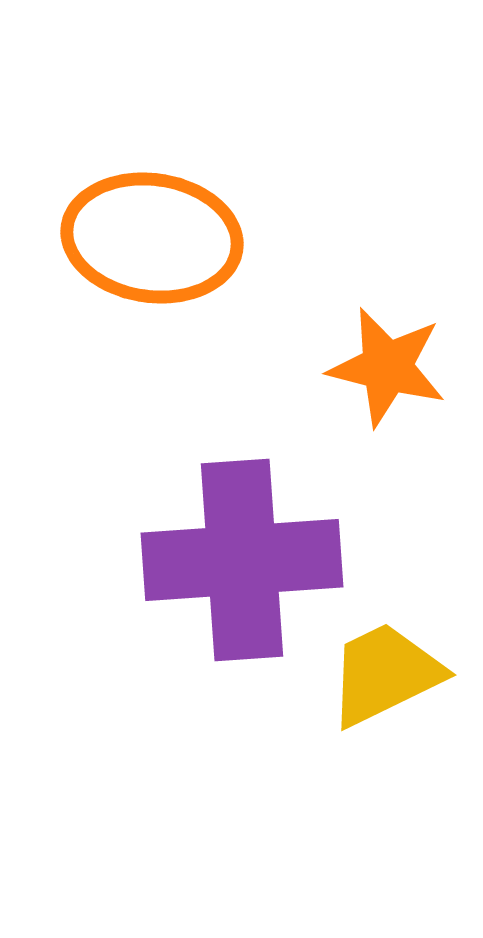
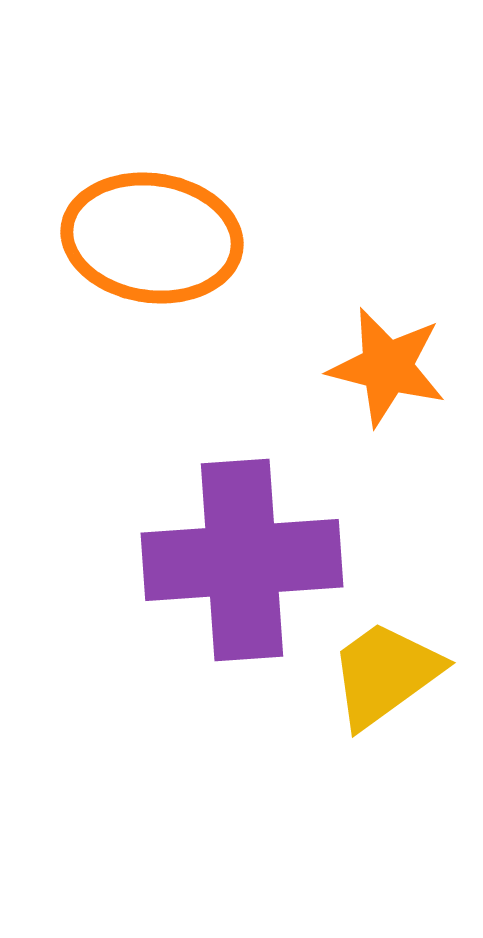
yellow trapezoid: rotated 10 degrees counterclockwise
